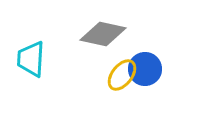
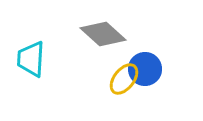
gray diamond: rotated 30 degrees clockwise
yellow ellipse: moved 2 px right, 4 px down
